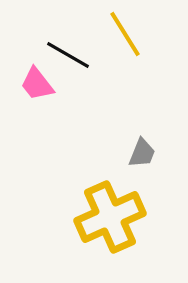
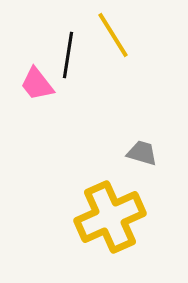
yellow line: moved 12 px left, 1 px down
black line: rotated 69 degrees clockwise
gray trapezoid: rotated 96 degrees counterclockwise
